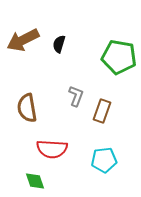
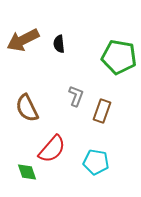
black semicircle: rotated 24 degrees counterclockwise
brown semicircle: rotated 16 degrees counterclockwise
red semicircle: rotated 52 degrees counterclockwise
cyan pentagon: moved 8 px left, 2 px down; rotated 15 degrees clockwise
green diamond: moved 8 px left, 9 px up
